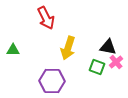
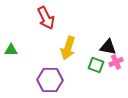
green triangle: moved 2 px left
pink cross: rotated 16 degrees clockwise
green square: moved 1 px left, 2 px up
purple hexagon: moved 2 px left, 1 px up
